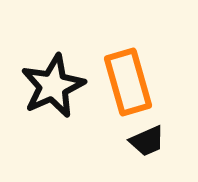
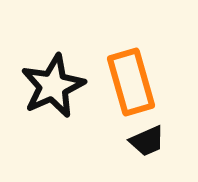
orange rectangle: moved 3 px right
